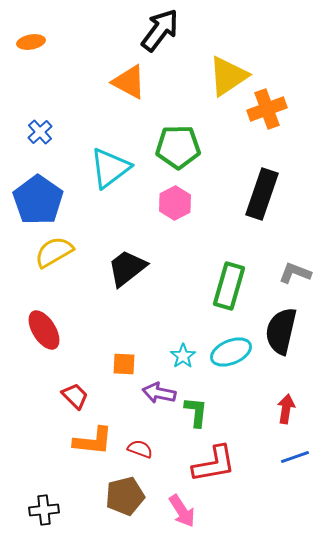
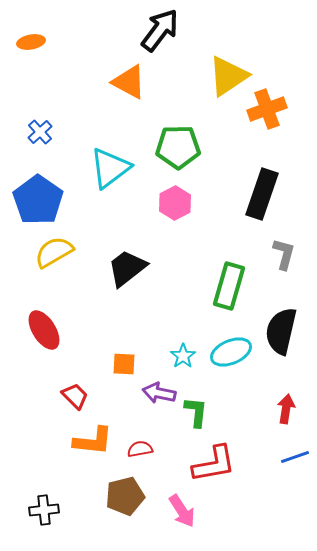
gray L-shape: moved 11 px left, 19 px up; rotated 84 degrees clockwise
red semicircle: rotated 30 degrees counterclockwise
